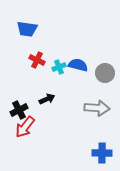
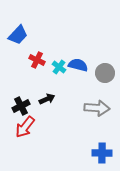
blue trapezoid: moved 9 px left, 6 px down; rotated 55 degrees counterclockwise
cyan cross: rotated 32 degrees counterclockwise
black cross: moved 2 px right, 4 px up
